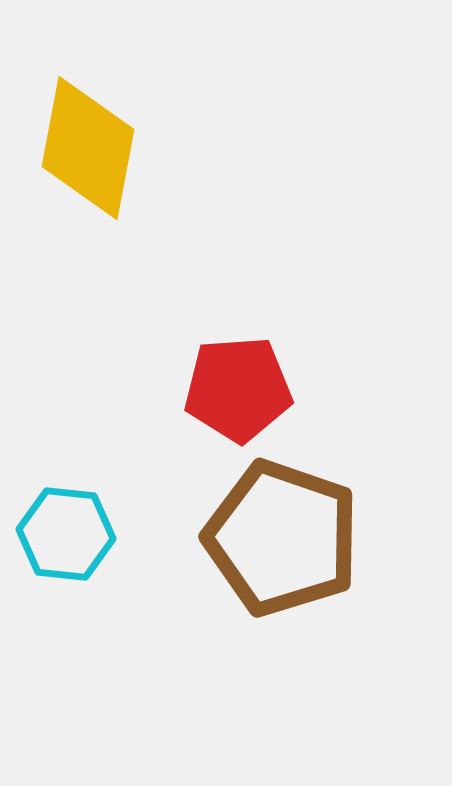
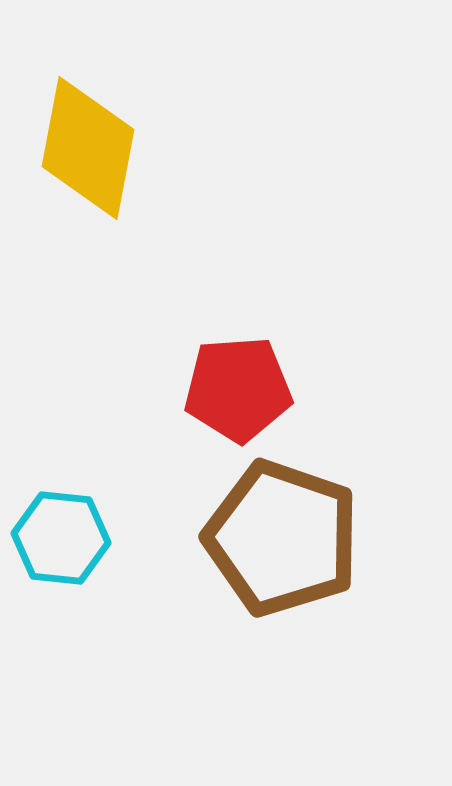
cyan hexagon: moved 5 px left, 4 px down
